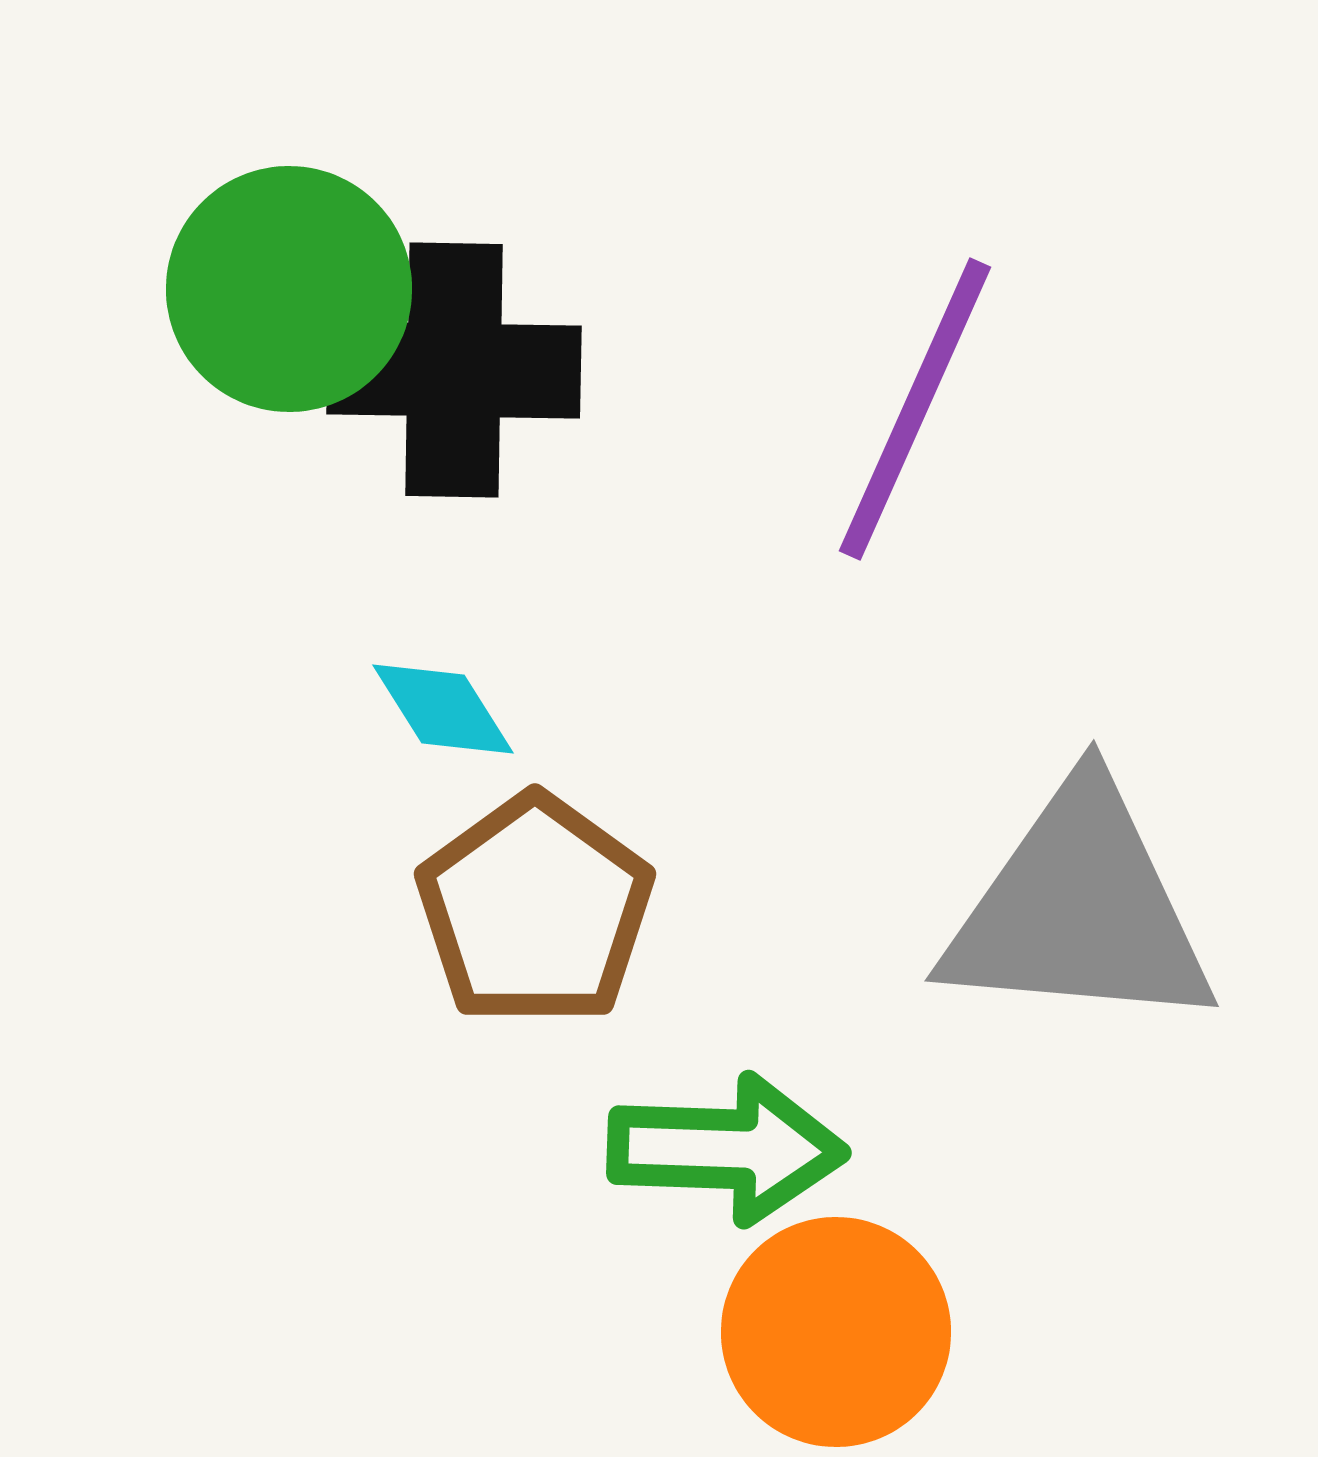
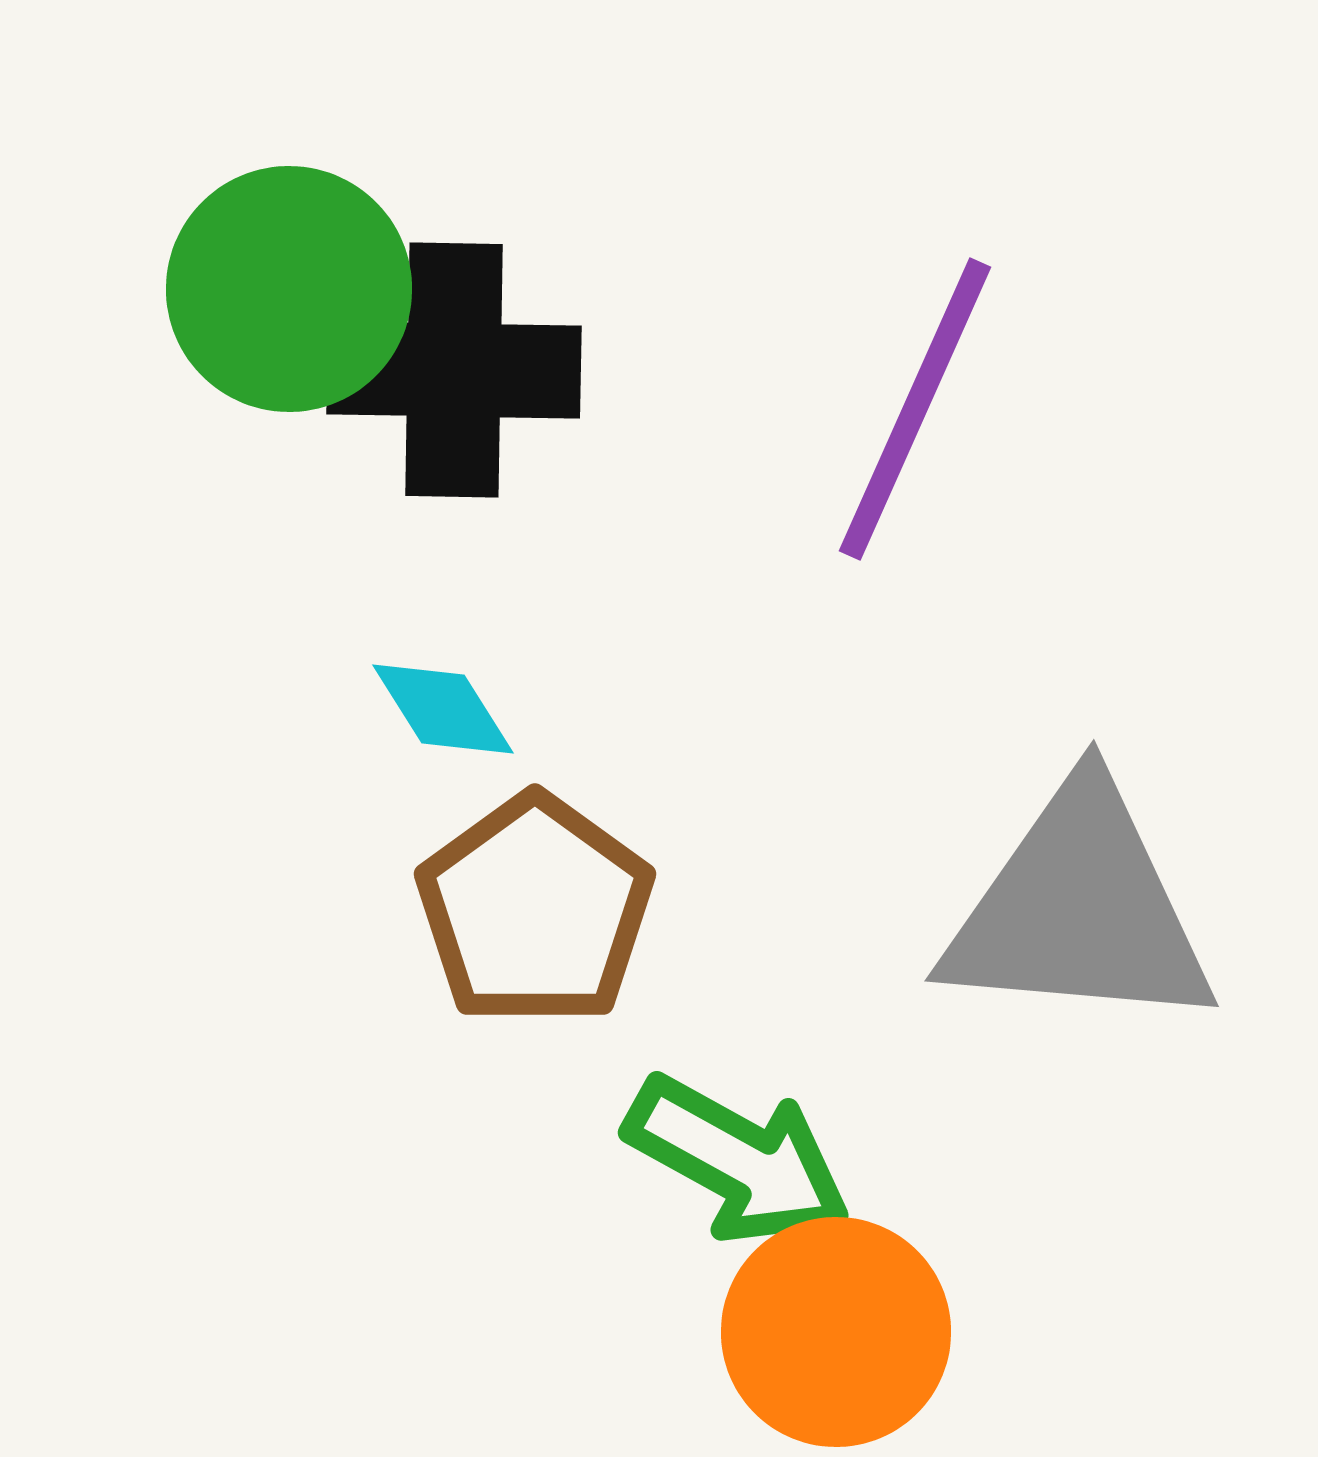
green arrow: moved 11 px right, 11 px down; rotated 27 degrees clockwise
